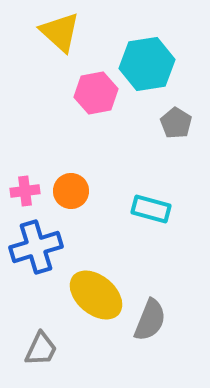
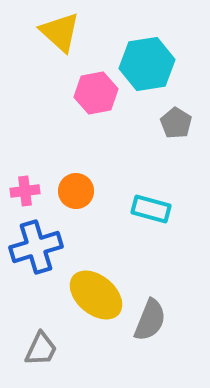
orange circle: moved 5 px right
